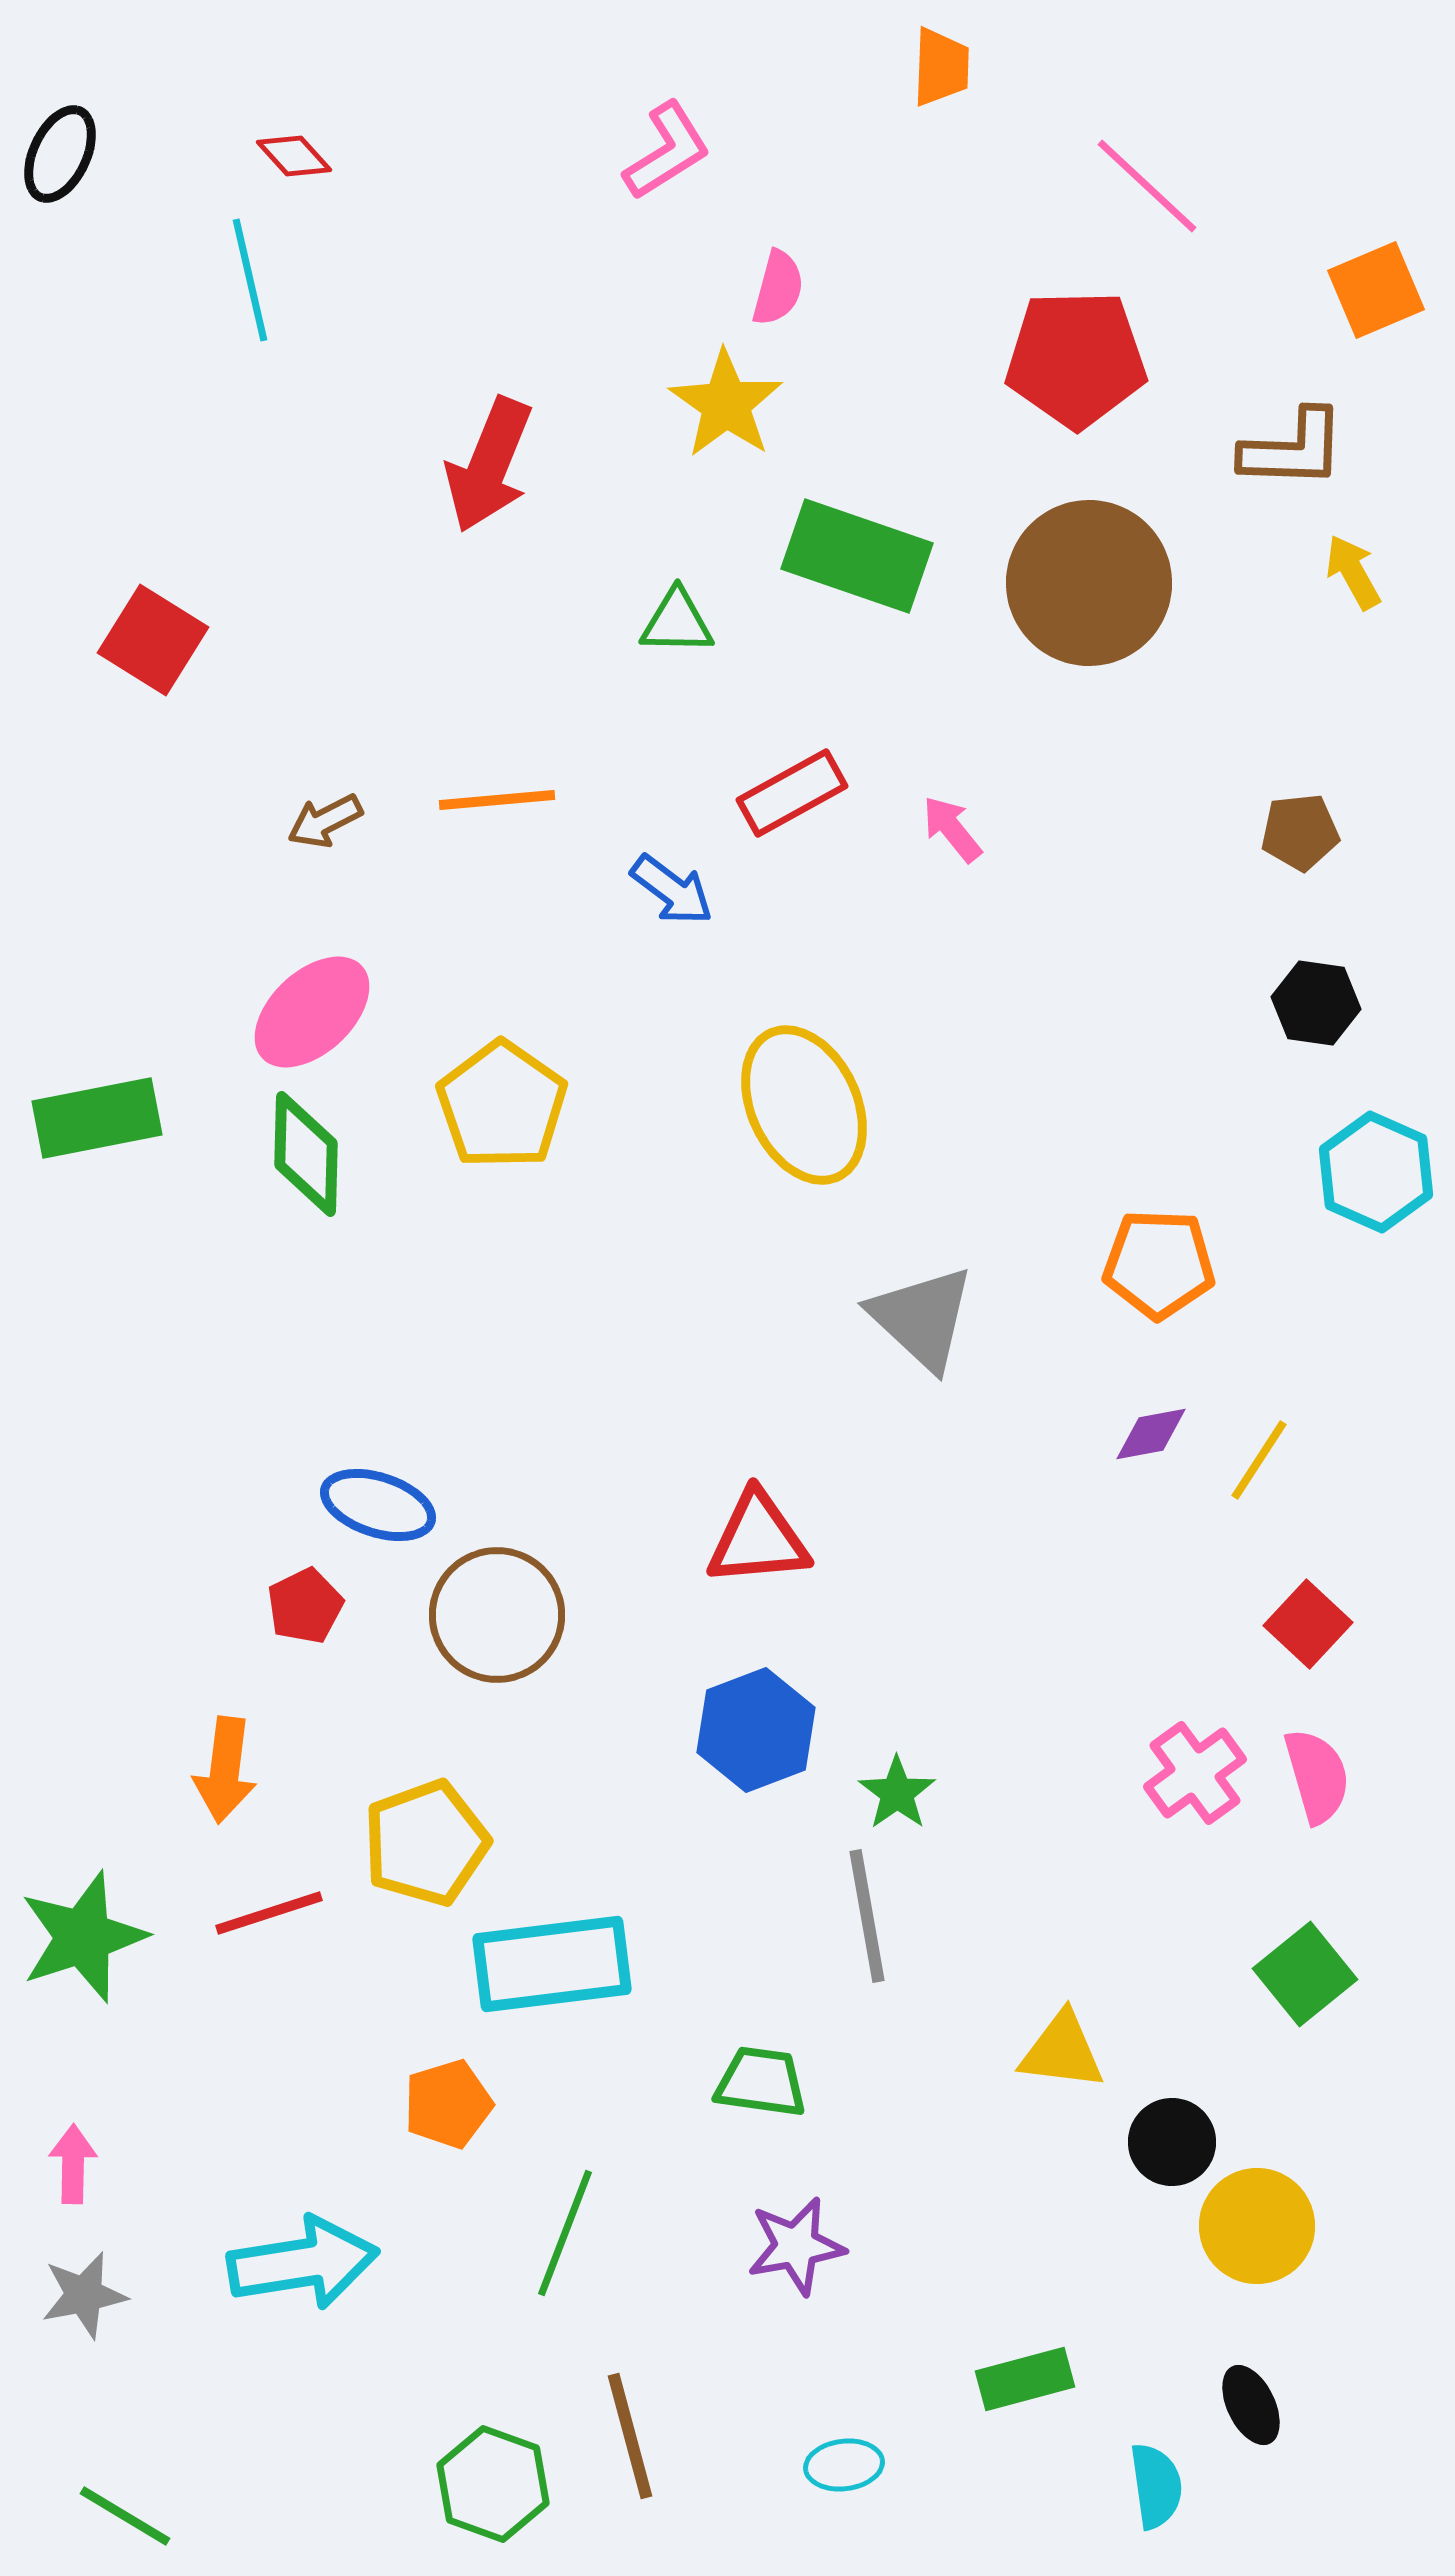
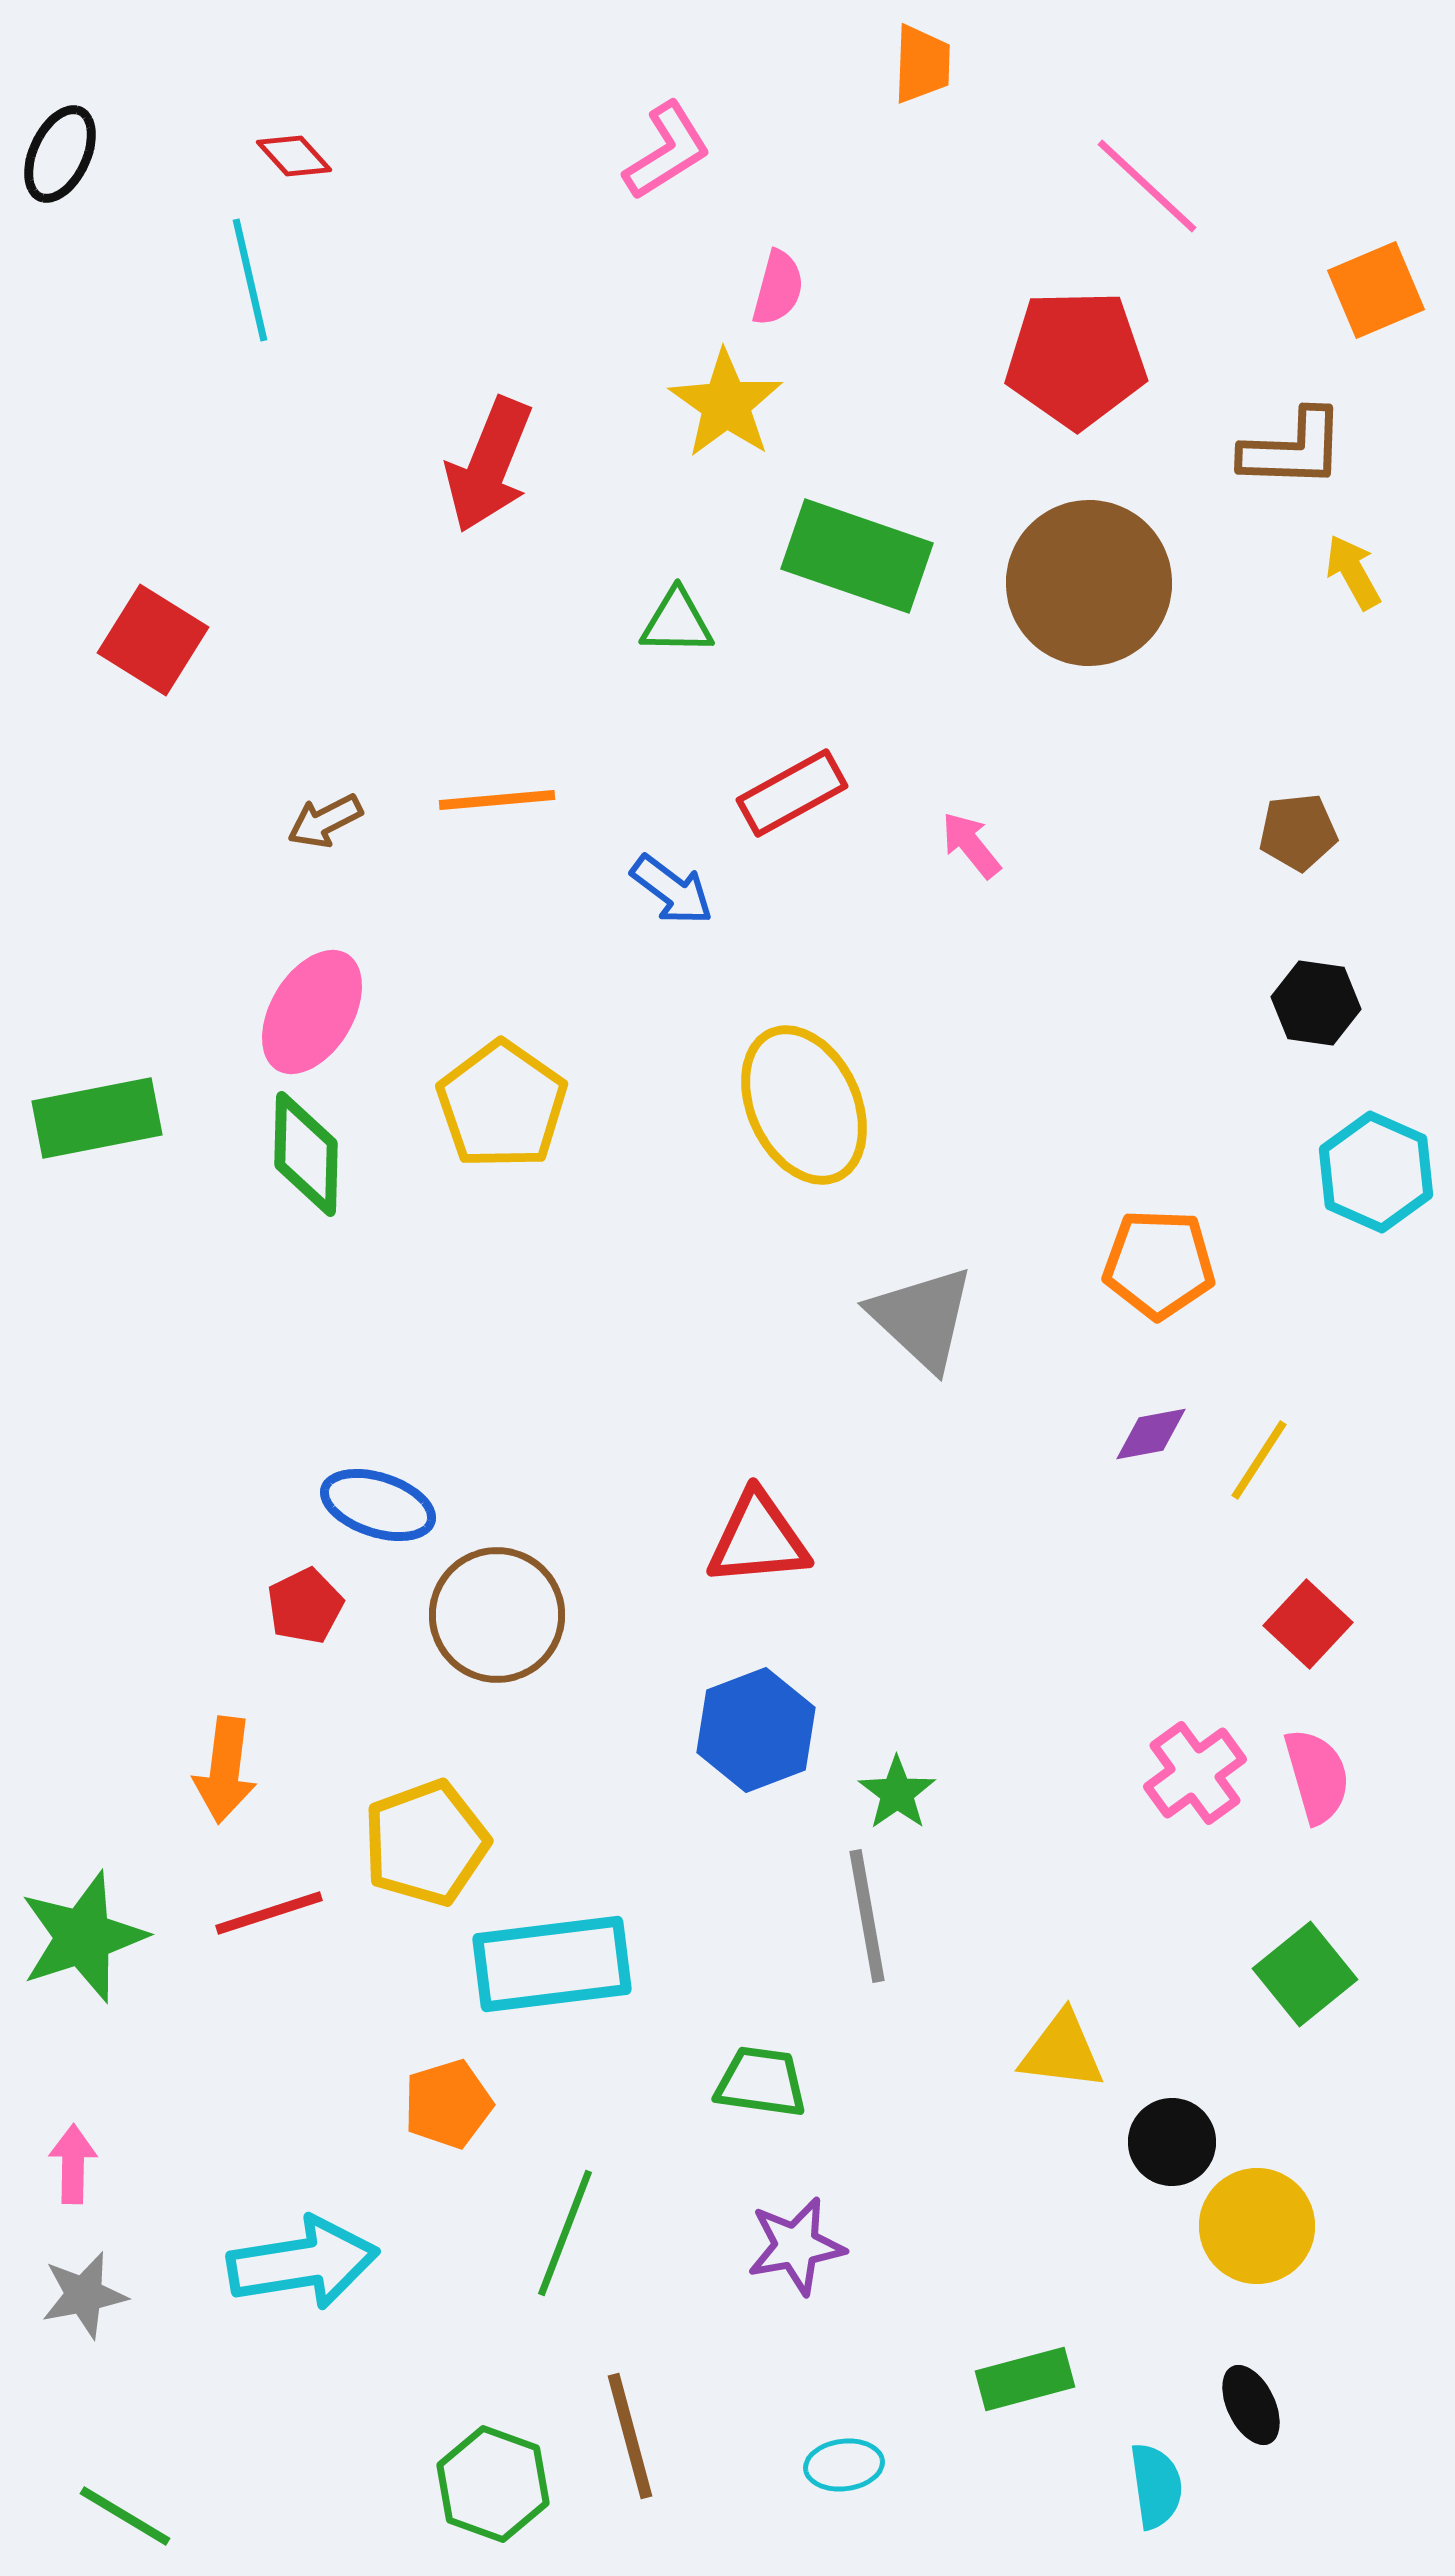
orange trapezoid at (941, 67): moved 19 px left, 3 px up
pink arrow at (952, 829): moved 19 px right, 16 px down
brown pentagon at (1300, 832): moved 2 px left
pink ellipse at (312, 1012): rotated 16 degrees counterclockwise
